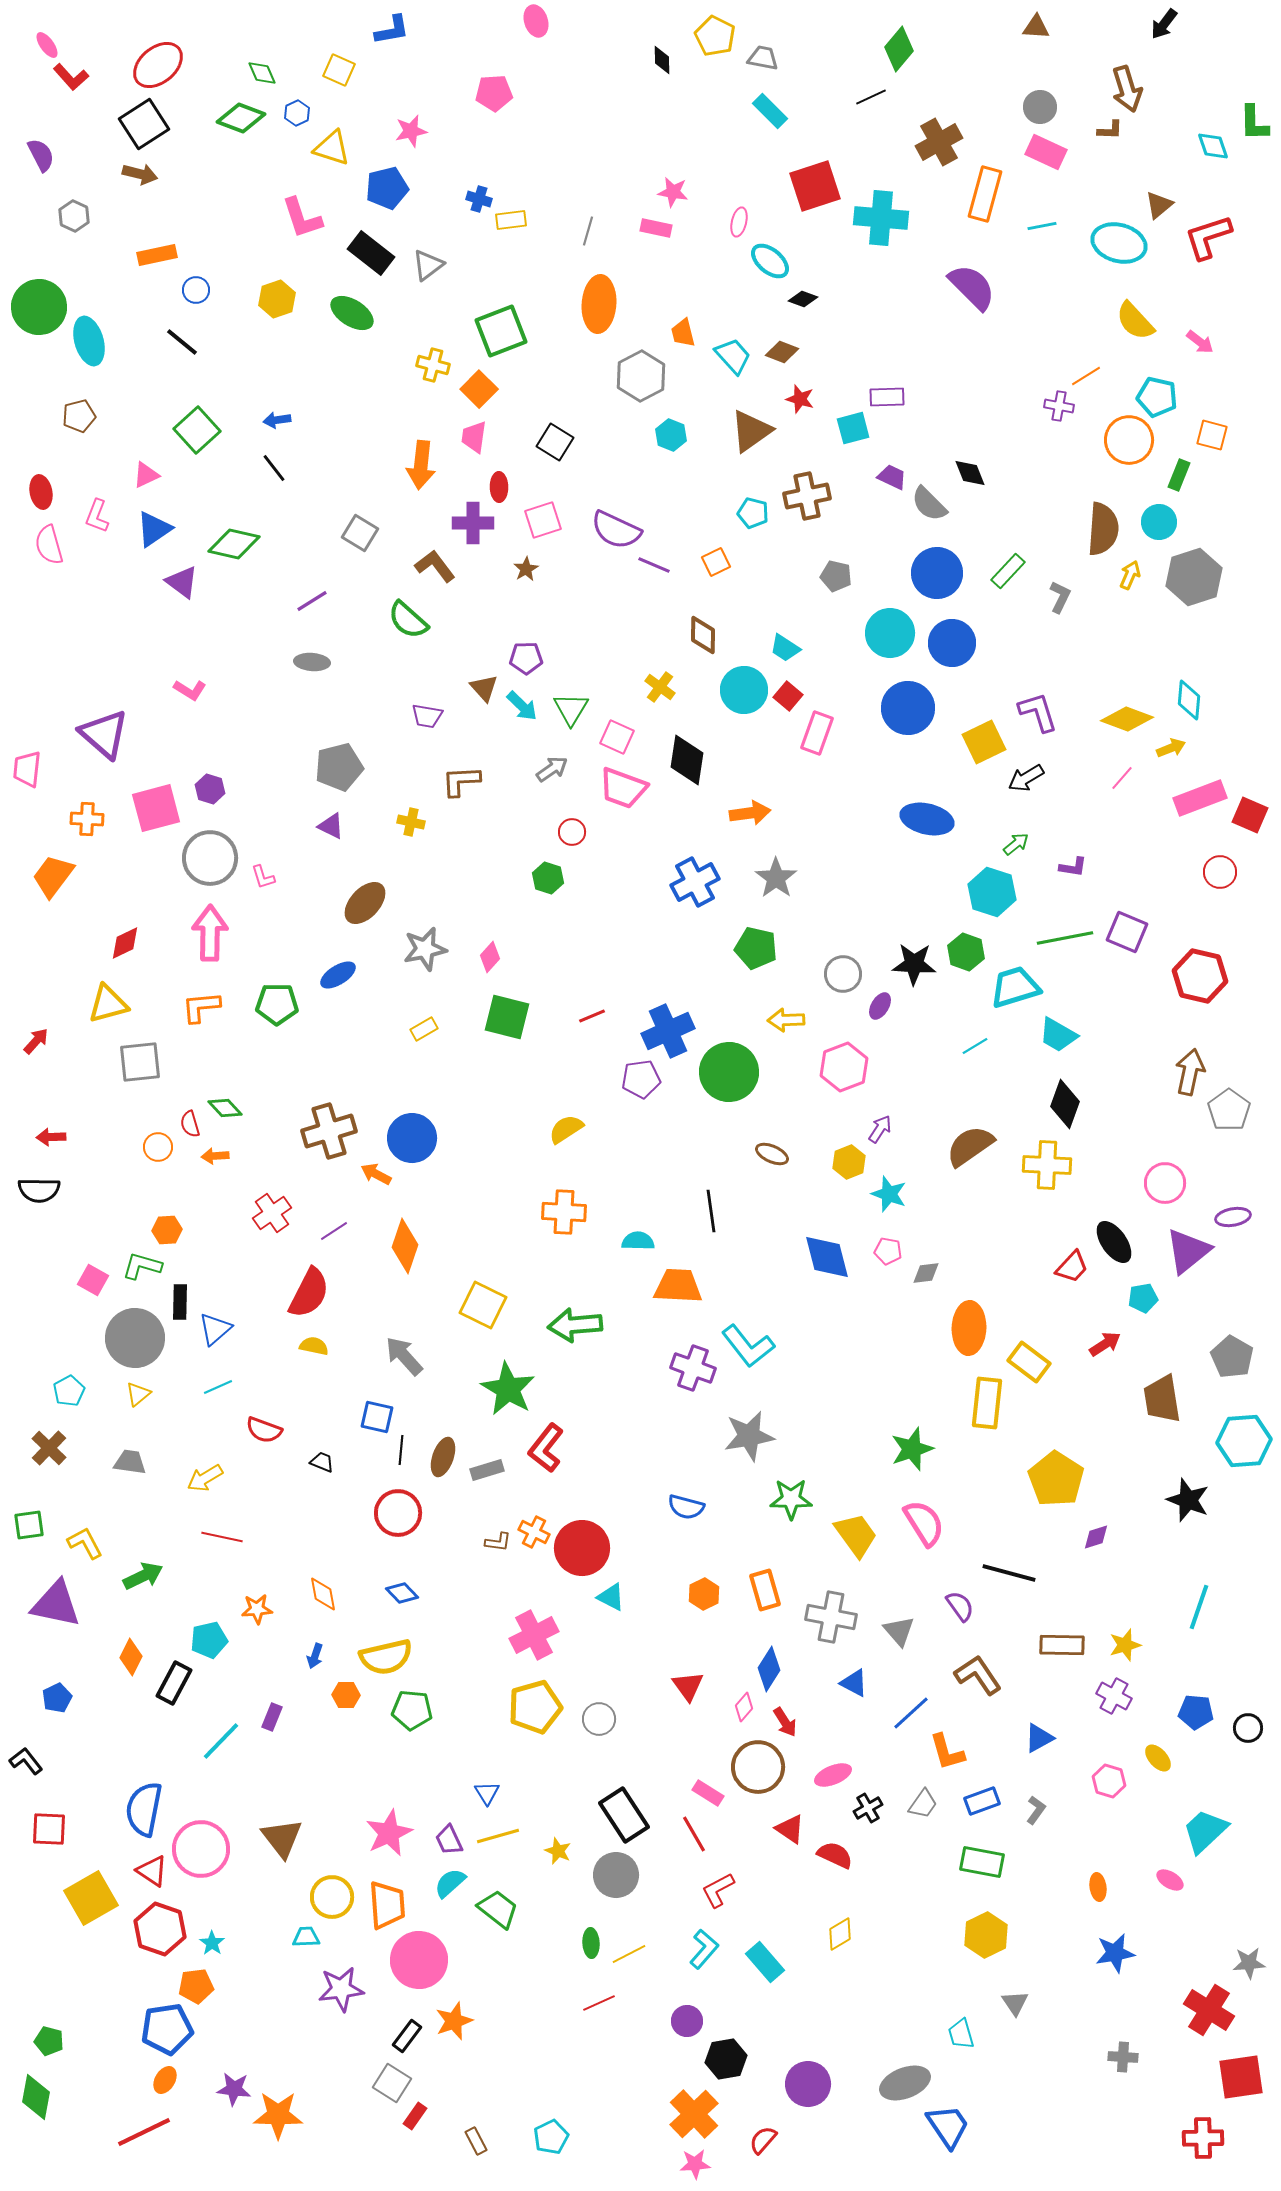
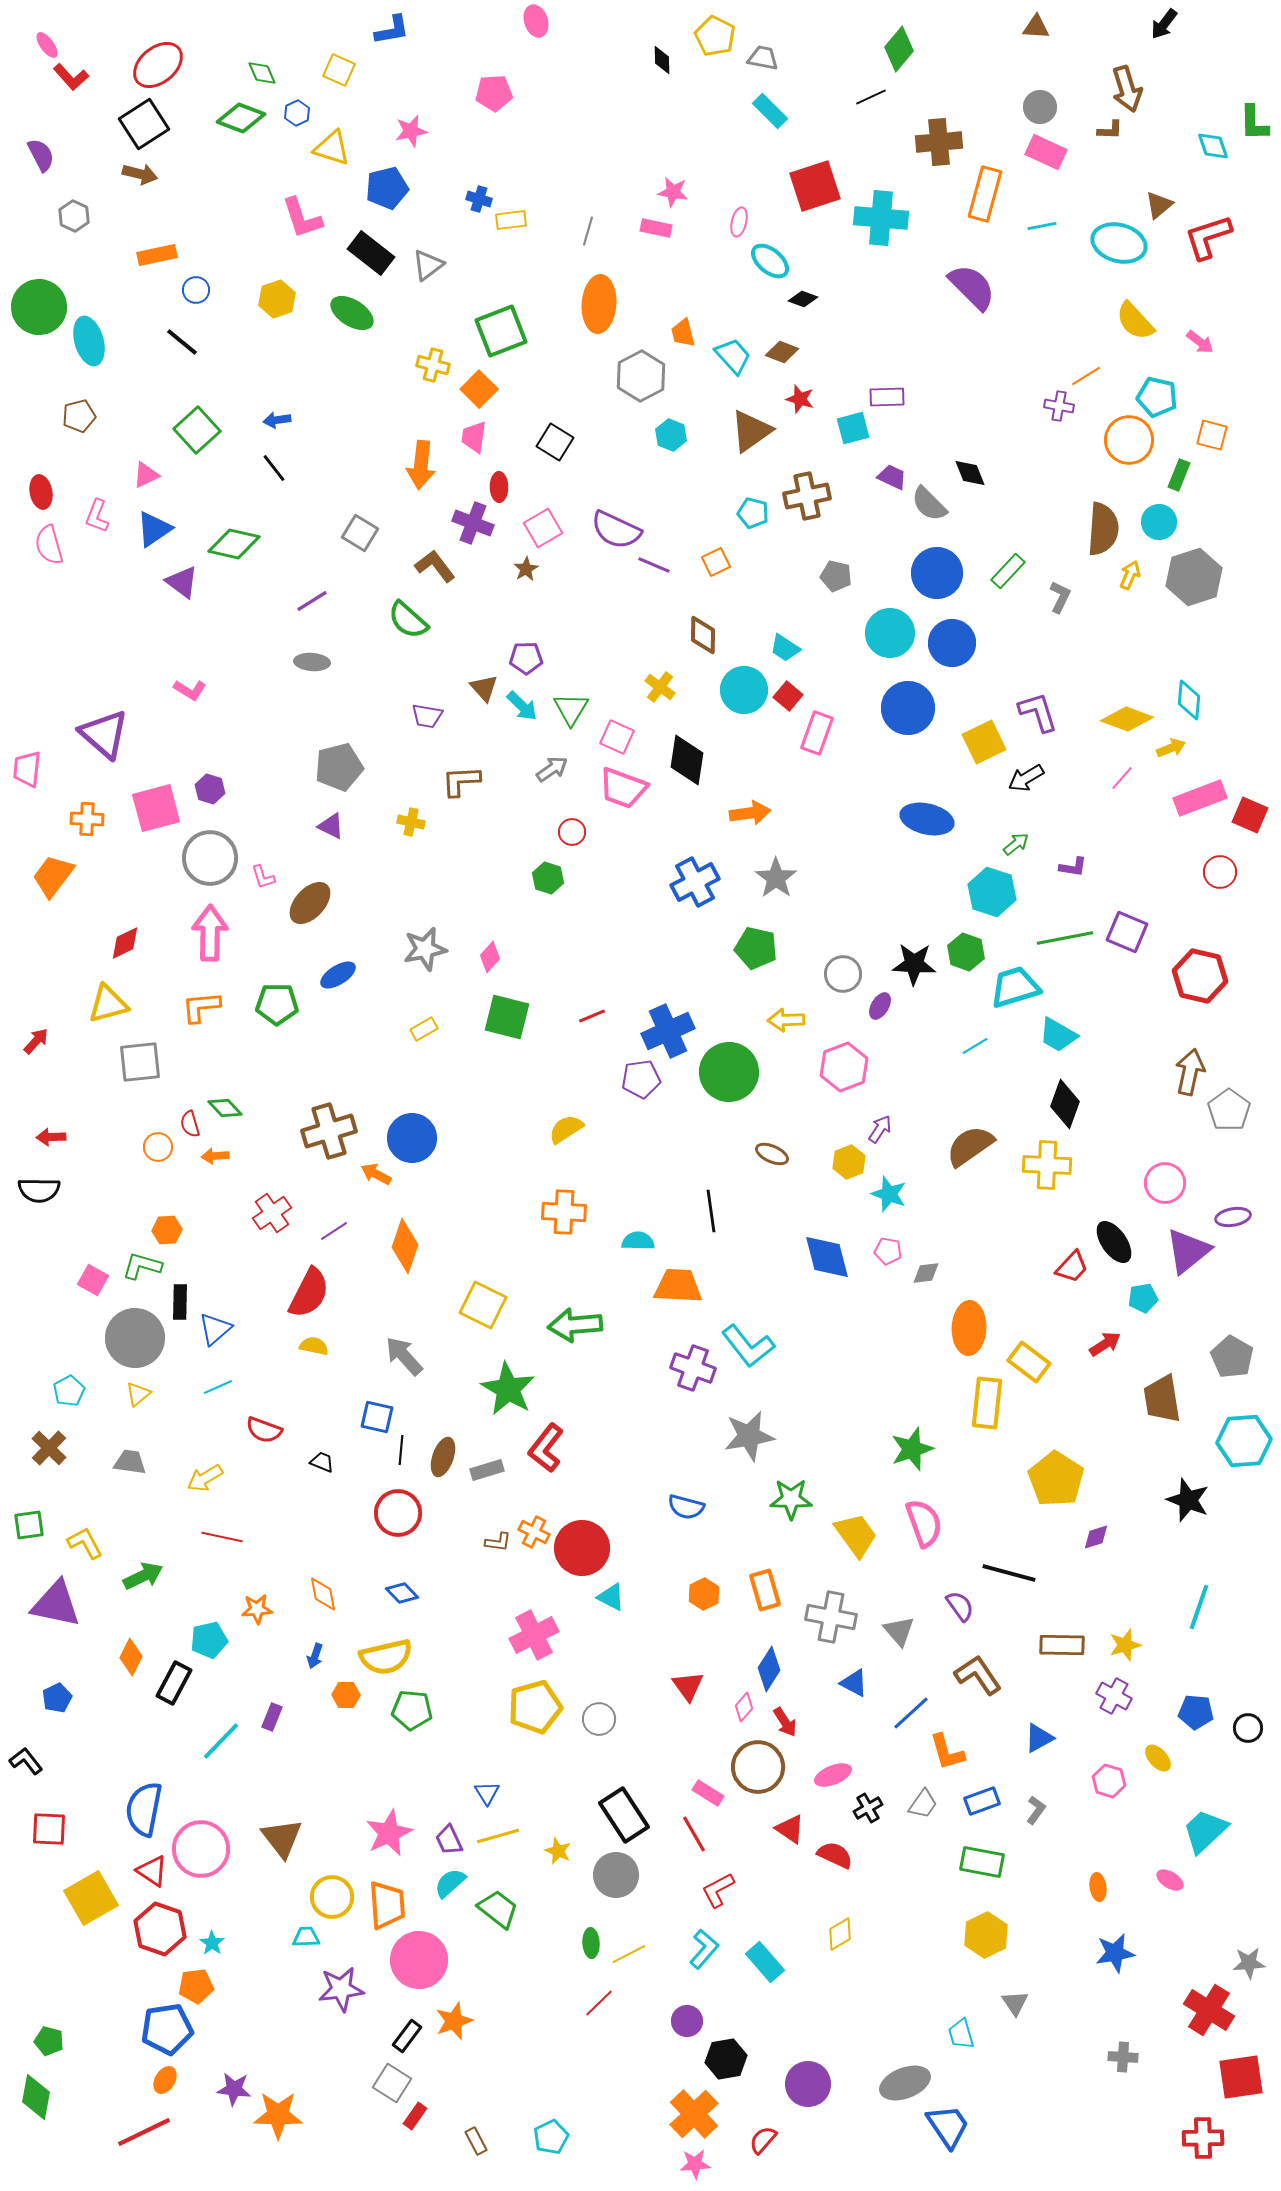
brown cross at (939, 142): rotated 24 degrees clockwise
pink square at (543, 520): moved 8 px down; rotated 12 degrees counterclockwise
purple cross at (473, 523): rotated 21 degrees clockwise
brown ellipse at (365, 903): moved 55 px left
pink semicircle at (924, 1523): rotated 12 degrees clockwise
red line at (599, 2003): rotated 20 degrees counterclockwise
